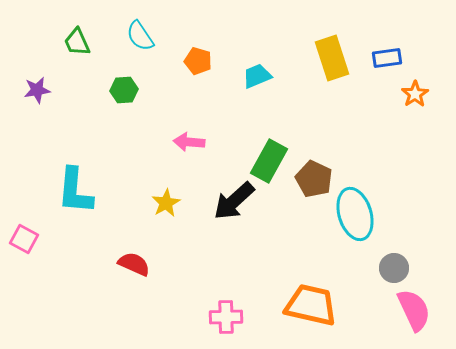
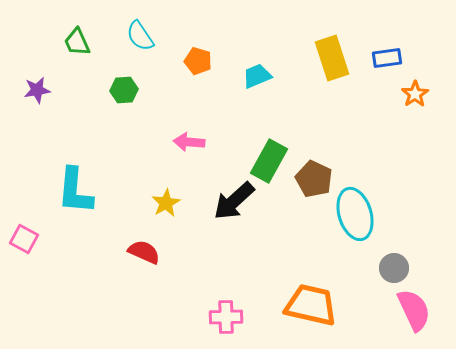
red semicircle: moved 10 px right, 12 px up
